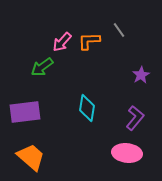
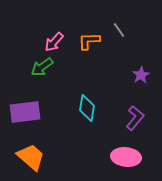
pink arrow: moved 8 px left
pink ellipse: moved 1 px left, 4 px down
